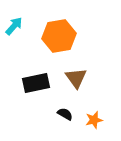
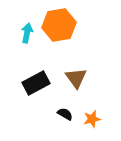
cyan arrow: moved 13 px right, 7 px down; rotated 30 degrees counterclockwise
orange hexagon: moved 11 px up
black rectangle: rotated 16 degrees counterclockwise
orange star: moved 2 px left, 1 px up
